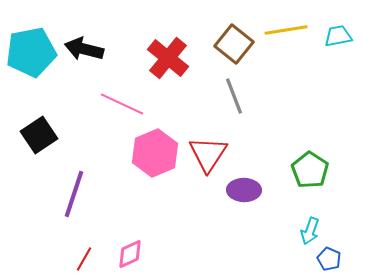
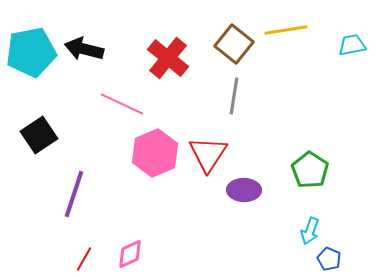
cyan trapezoid: moved 14 px right, 9 px down
gray line: rotated 30 degrees clockwise
